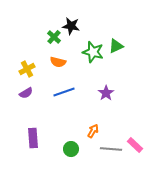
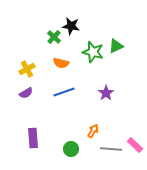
orange semicircle: moved 3 px right, 1 px down
